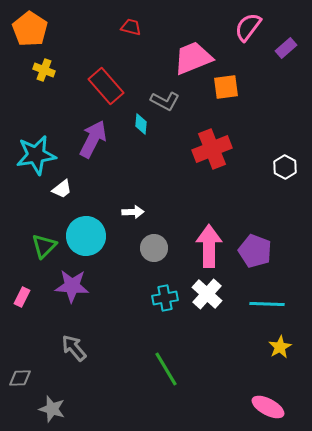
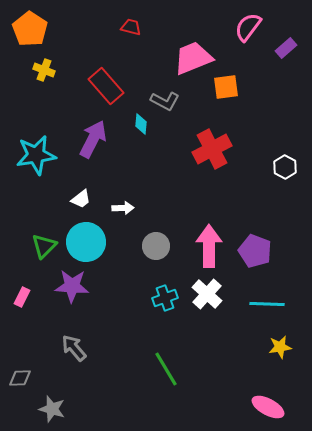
red cross: rotated 6 degrees counterclockwise
white trapezoid: moved 19 px right, 10 px down
white arrow: moved 10 px left, 4 px up
cyan circle: moved 6 px down
gray circle: moved 2 px right, 2 px up
cyan cross: rotated 10 degrees counterclockwise
yellow star: rotated 20 degrees clockwise
